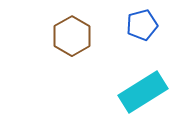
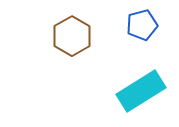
cyan rectangle: moved 2 px left, 1 px up
